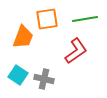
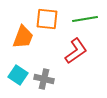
orange square: rotated 15 degrees clockwise
